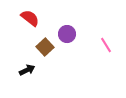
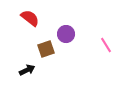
purple circle: moved 1 px left
brown square: moved 1 px right, 2 px down; rotated 24 degrees clockwise
